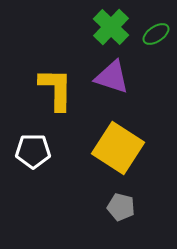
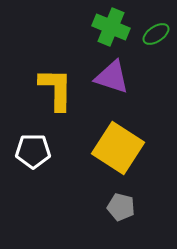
green cross: rotated 21 degrees counterclockwise
